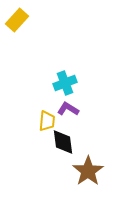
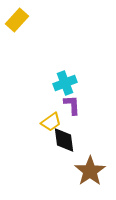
purple L-shape: moved 4 px right, 4 px up; rotated 55 degrees clockwise
yellow trapezoid: moved 4 px right, 1 px down; rotated 50 degrees clockwise
black diamond: moved 1 px right, 2 px up
brown star: moved 2 px right
